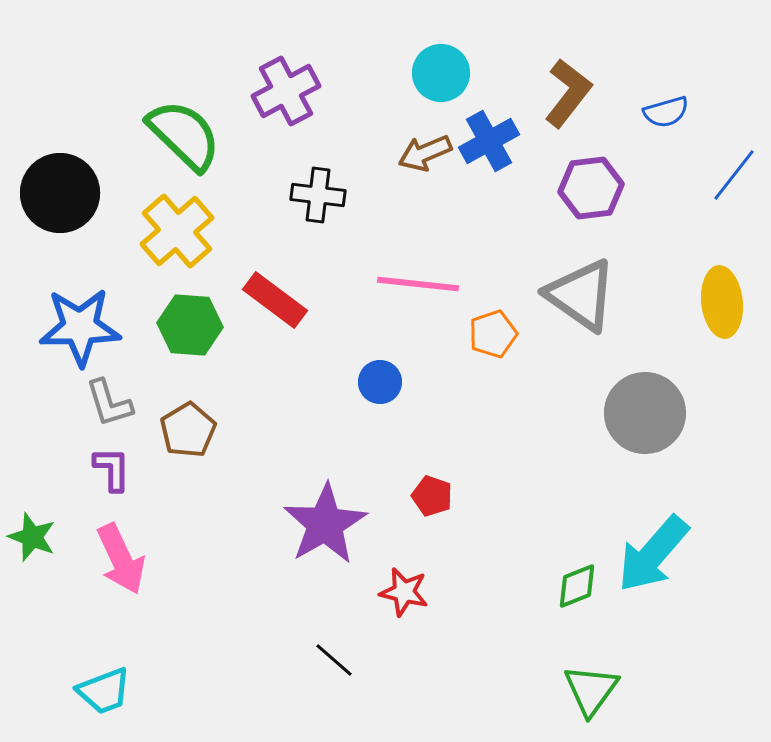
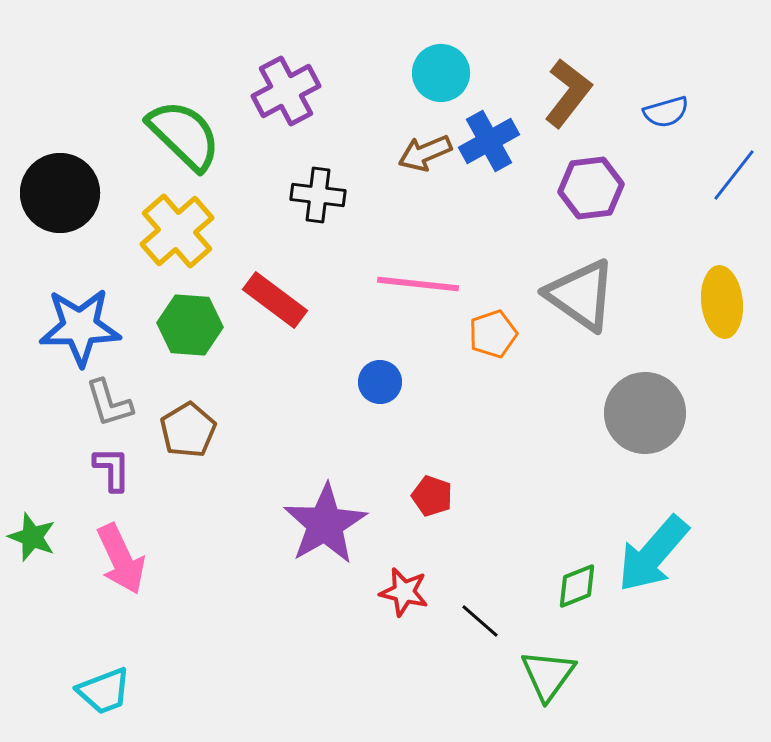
black line: moved 146 px right, 39 px up
green triangle: moved 43 px left, 15 px up
